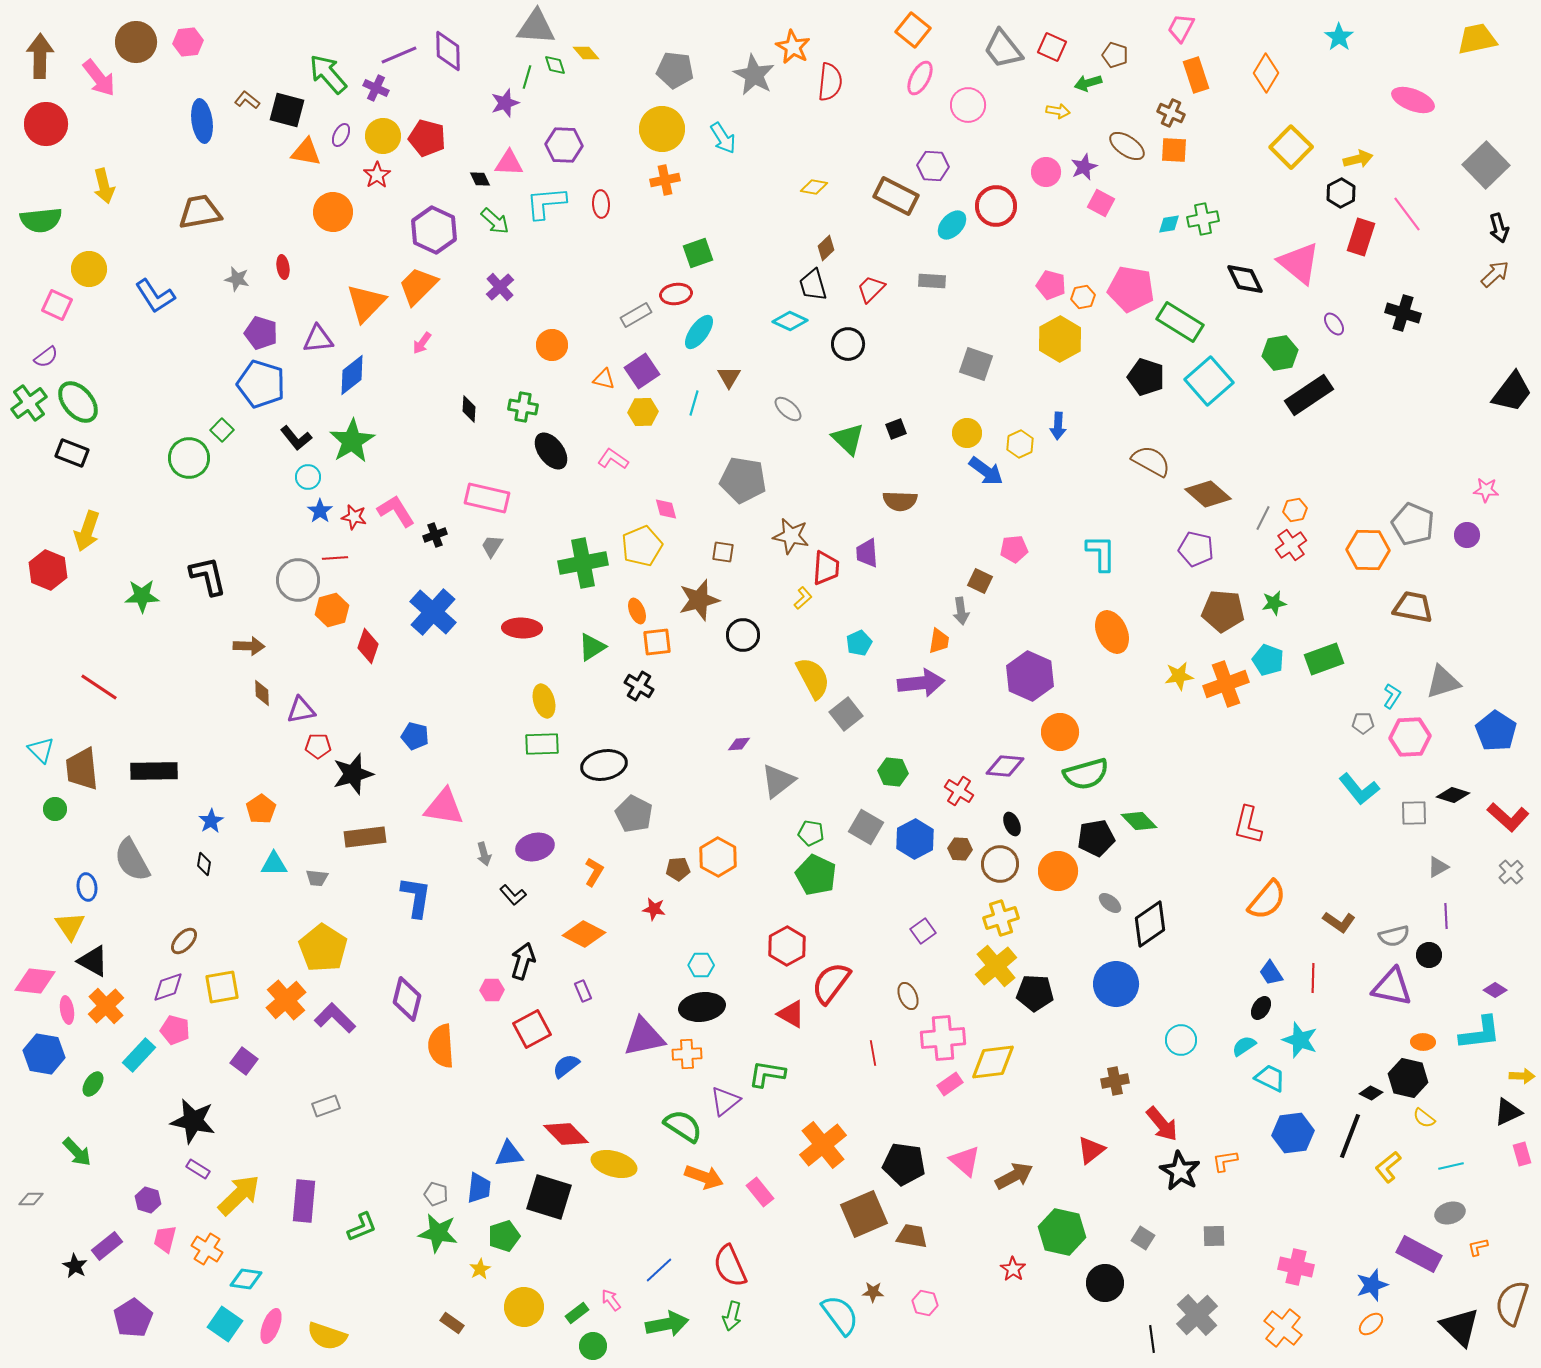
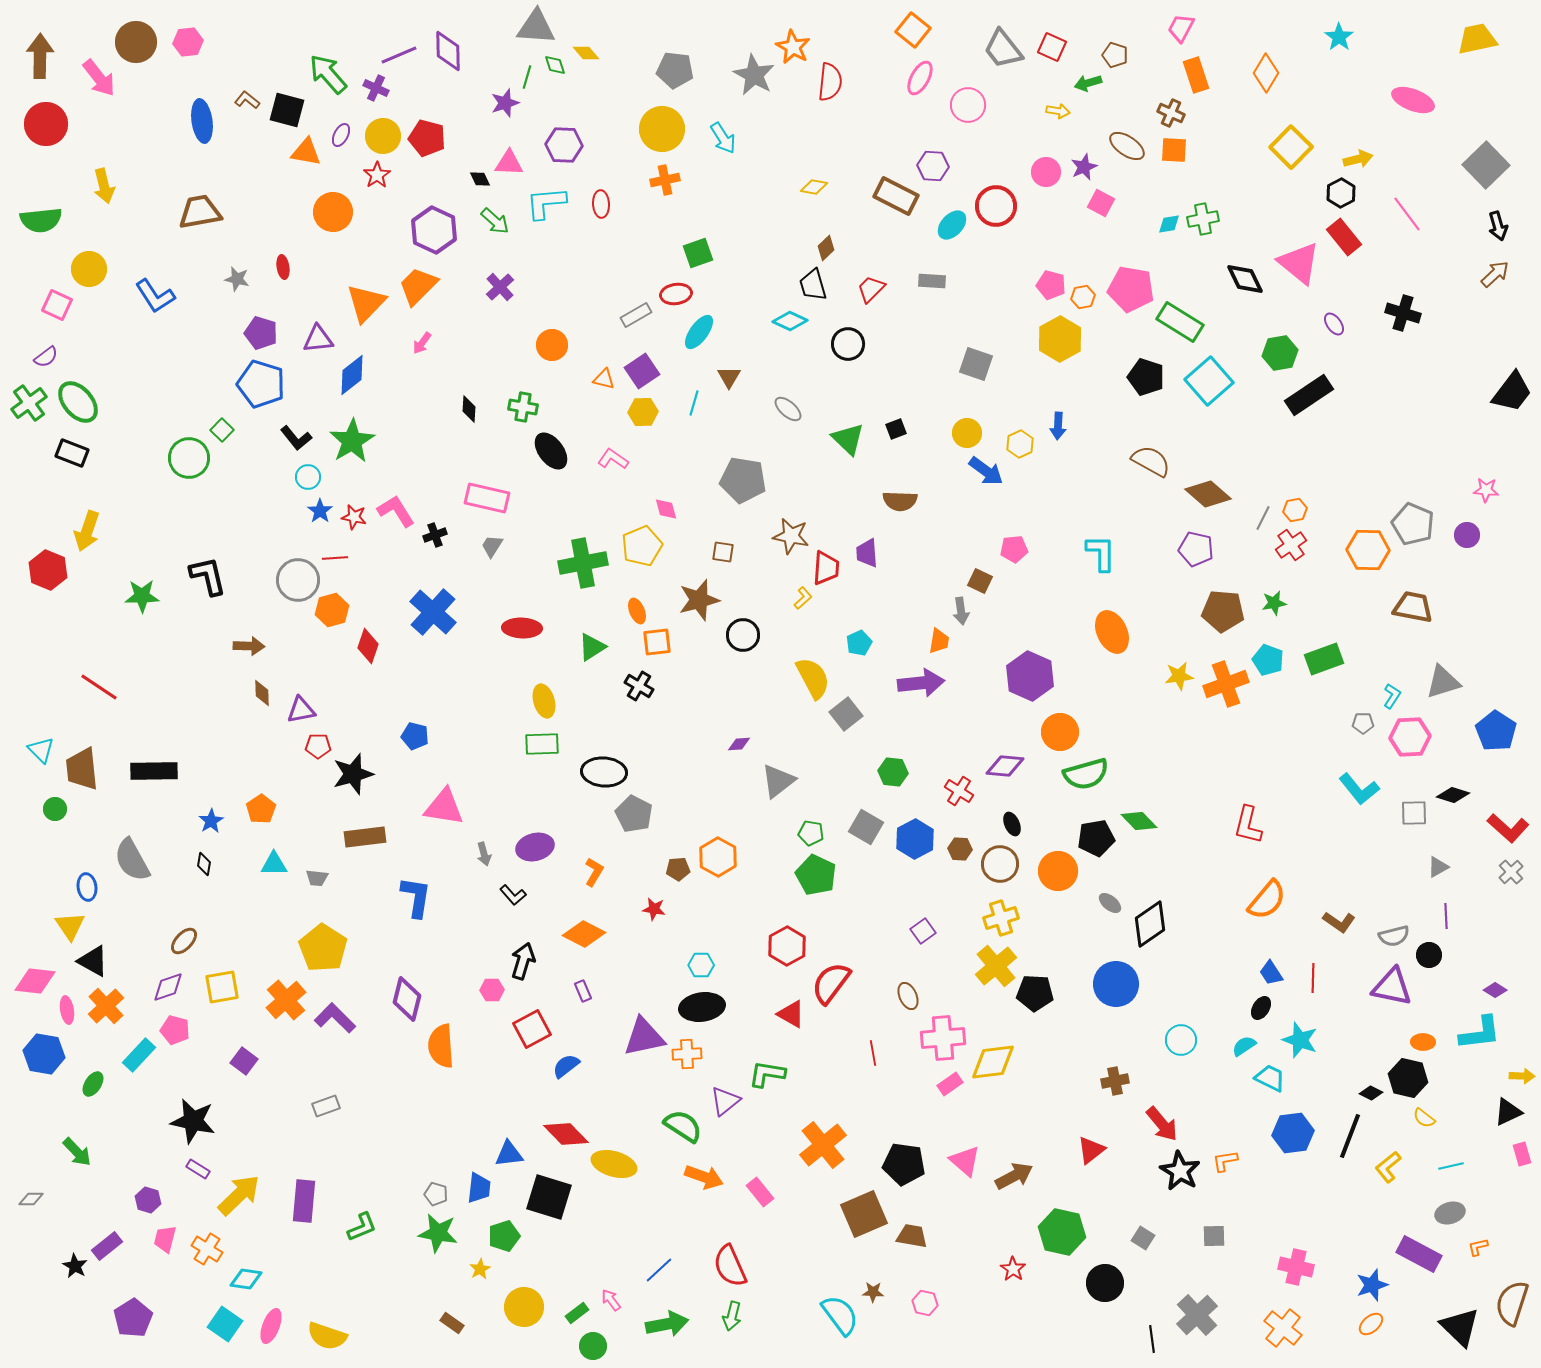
black arrow at (1499, 228): moved 1 px left, 2 px up
red rectangle at (1361, 237): moved 17 px left; rotated 57 degrees counterclockwise
black ellipse at (604, 765): moved 7 px down; rotated 15 degrees clockwise
red L-shape at (1508, 817): moved 11 px down
